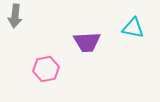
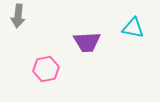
gray arrow: moved 3 px right
